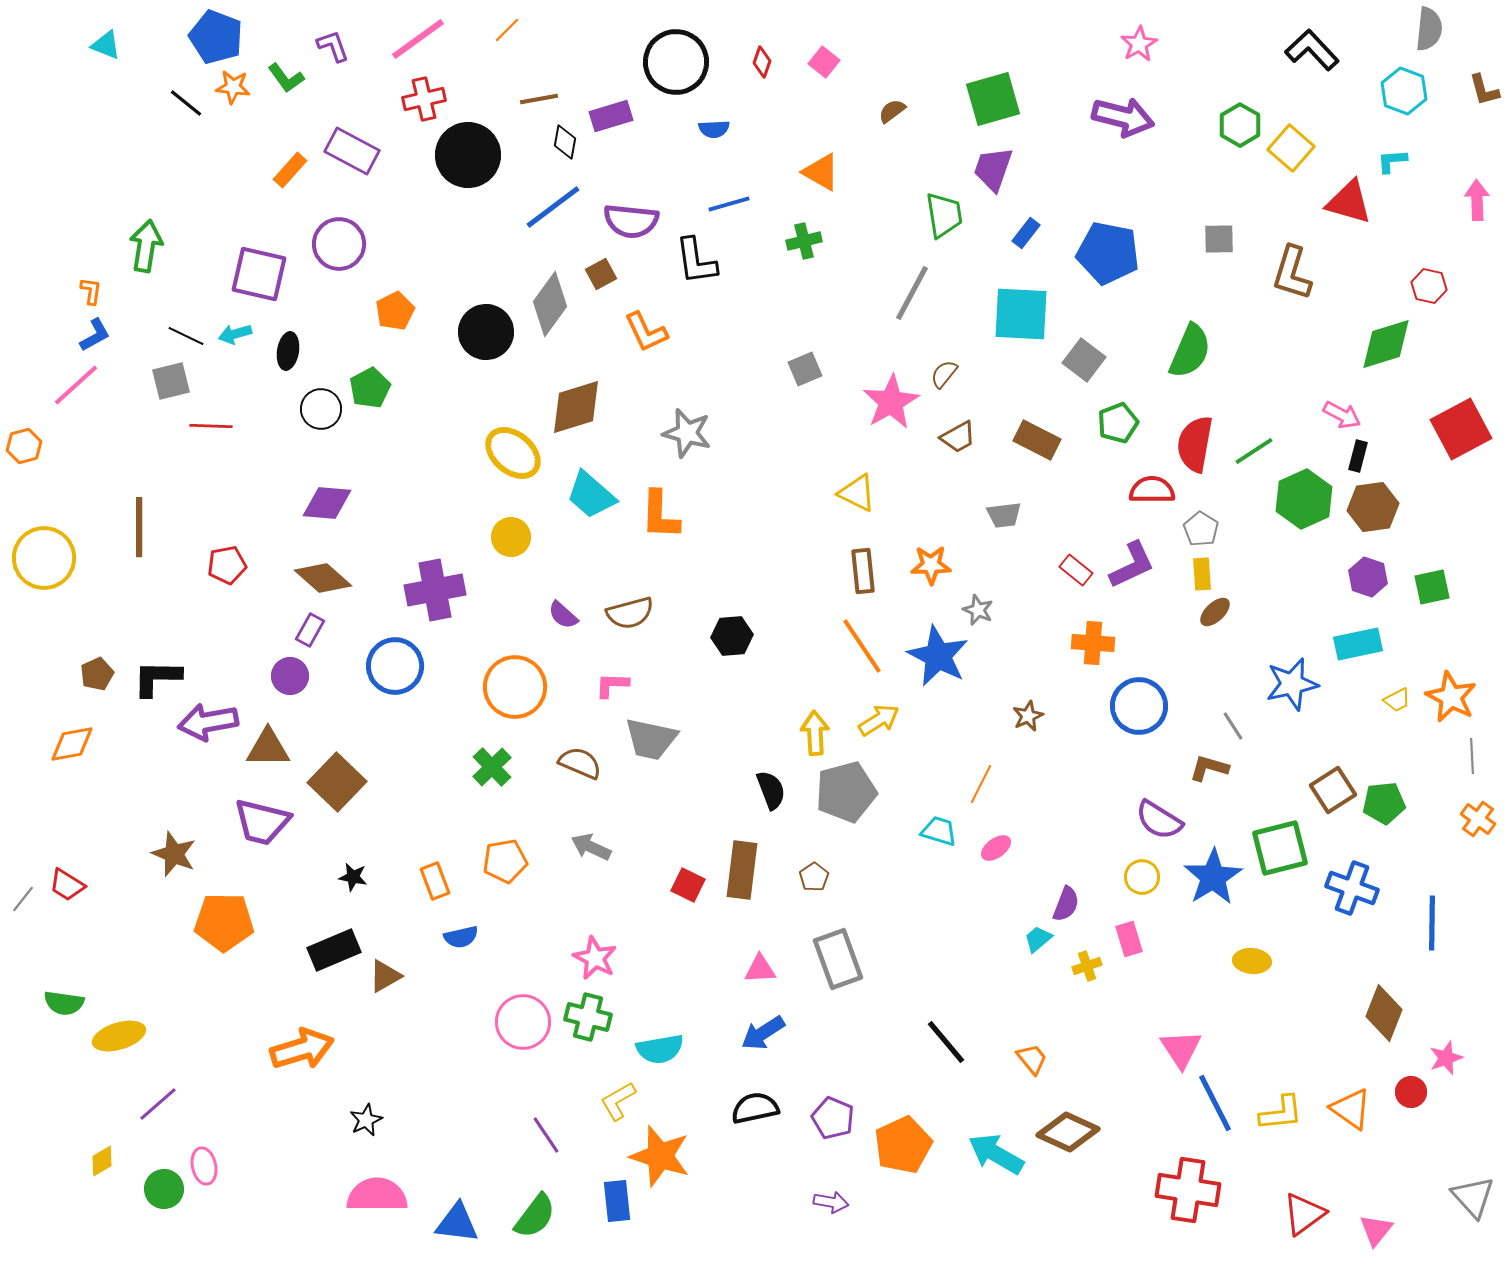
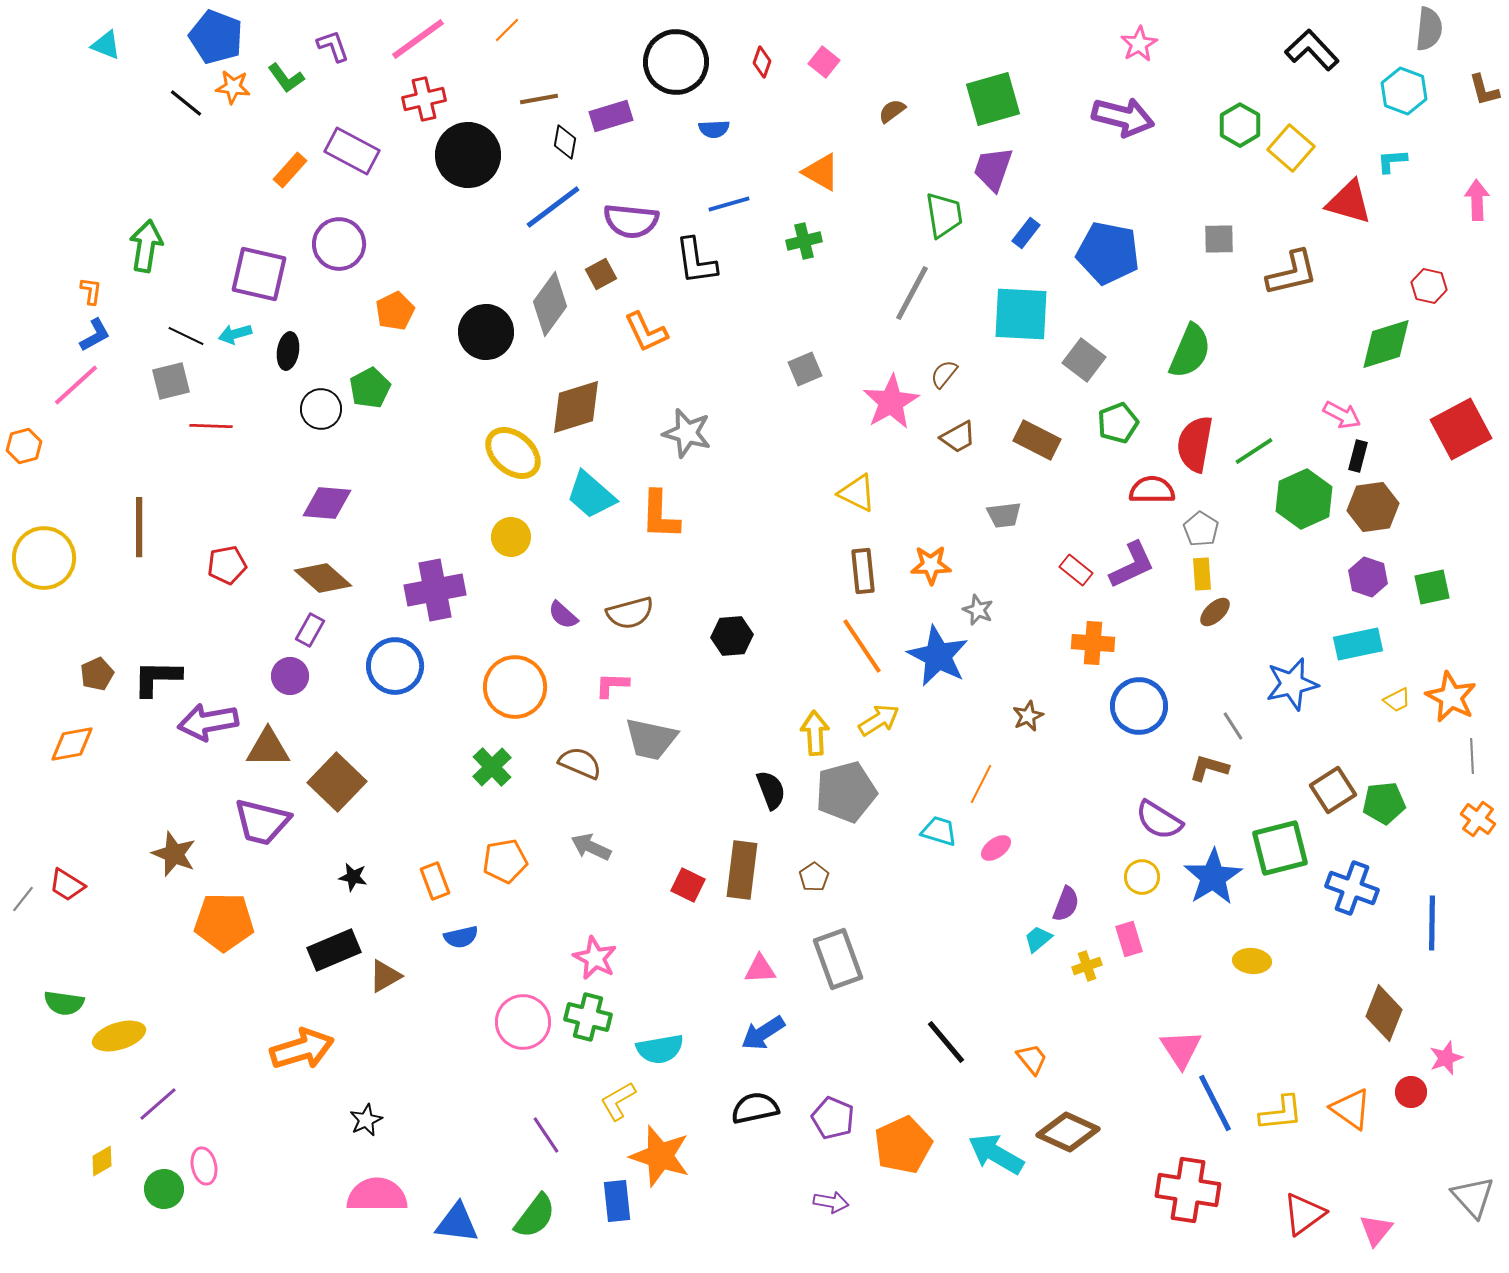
brown L-shape at (1292, 273): rotated 120 degrees counterclockwise
